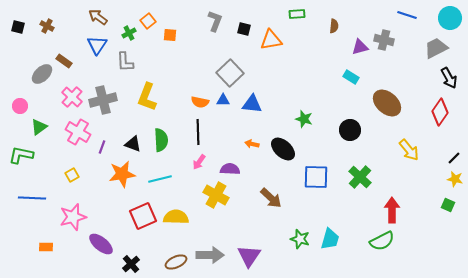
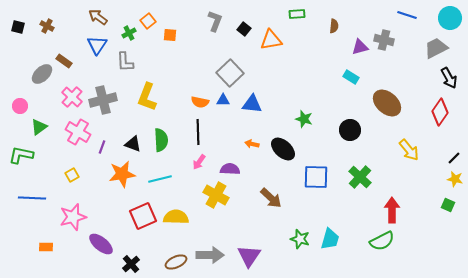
black square at (244, 29): rotated 24 degrees clockwise
